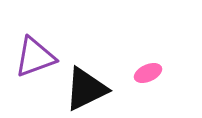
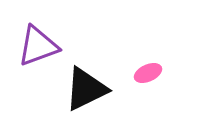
purple triangle: moved 3 px right, 11 px up
